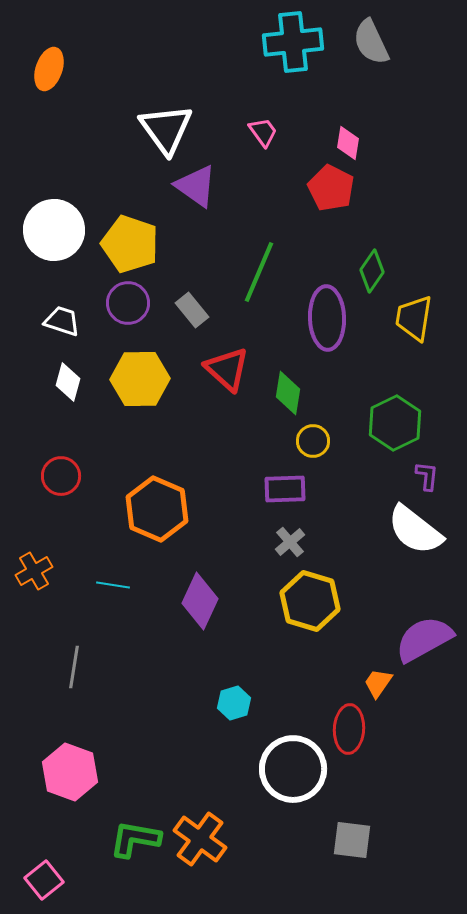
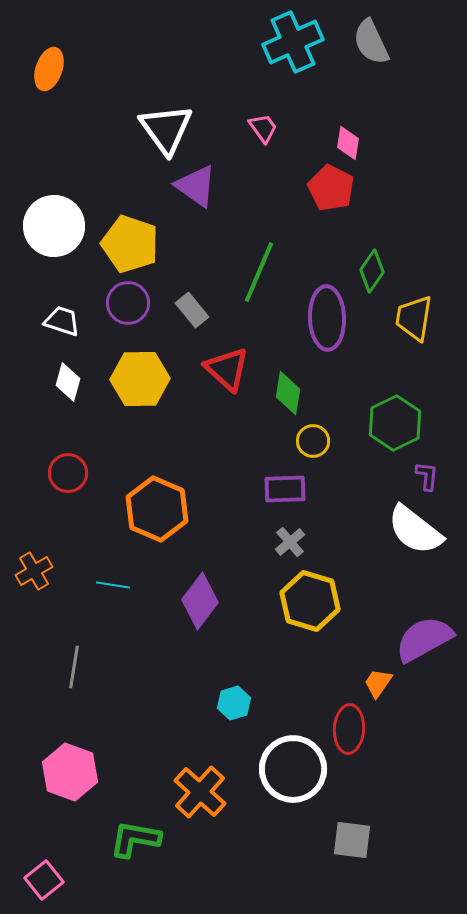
cyan cross at (293, 42): rotated 18 degrees counterclockwise
pink trapezoid at (263, 132): moved 4 px up
white circle at (54, 230): moved 4 px up
red circle at (61, 476): moved 7 px right, 3 px up
purple diamond at (200, 601): rotated 12 degrees clockwise
orange cross at (200, 839): moved 47 px up; rotated 6 degrees clockwise
